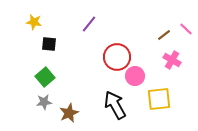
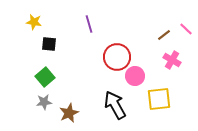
purple line: rotated 54 degrees counterclockwise
